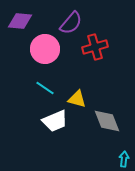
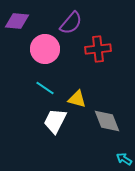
purple diamond: moved 3 px left
red cross: moved 3 px right, 2 px down; rotated 10 degrees clockwise
white trapezoid: rotated 140 degrees clockwise
cyan arrow: rotated 63 degrees counterclockwise
